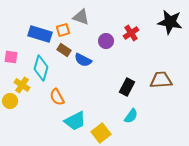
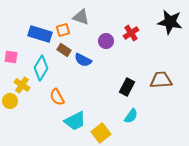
cyan diamond: rotated 15 degrees clockwise
